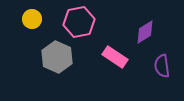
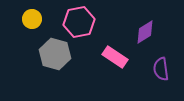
gray hexagon: moved 2 px left, 3 px up; rotated 8 degrees counterclockwise
purple semicircle: moved 1 px left, 3 px down
